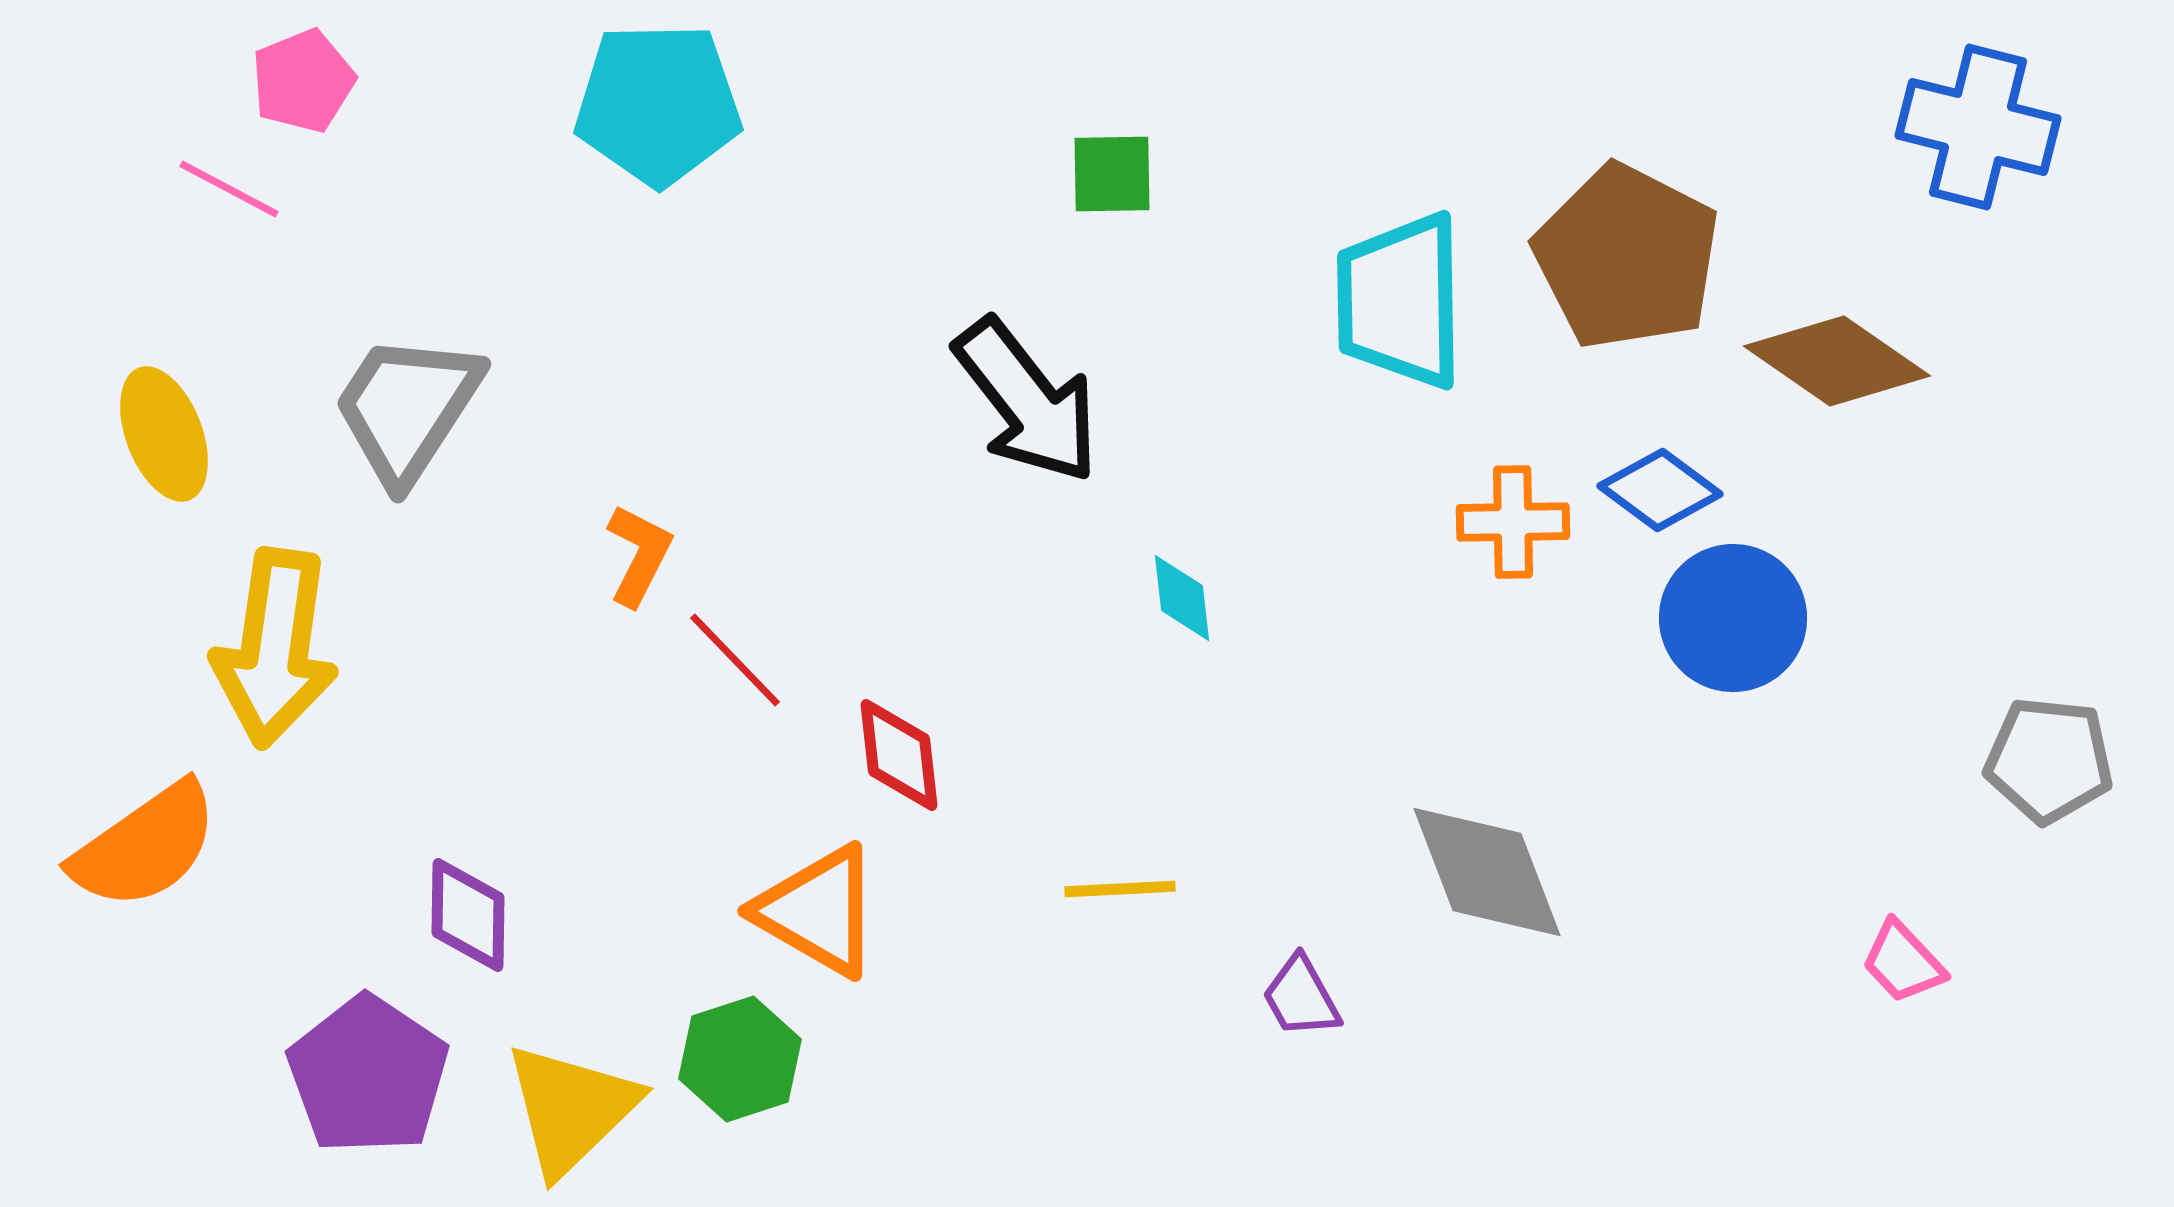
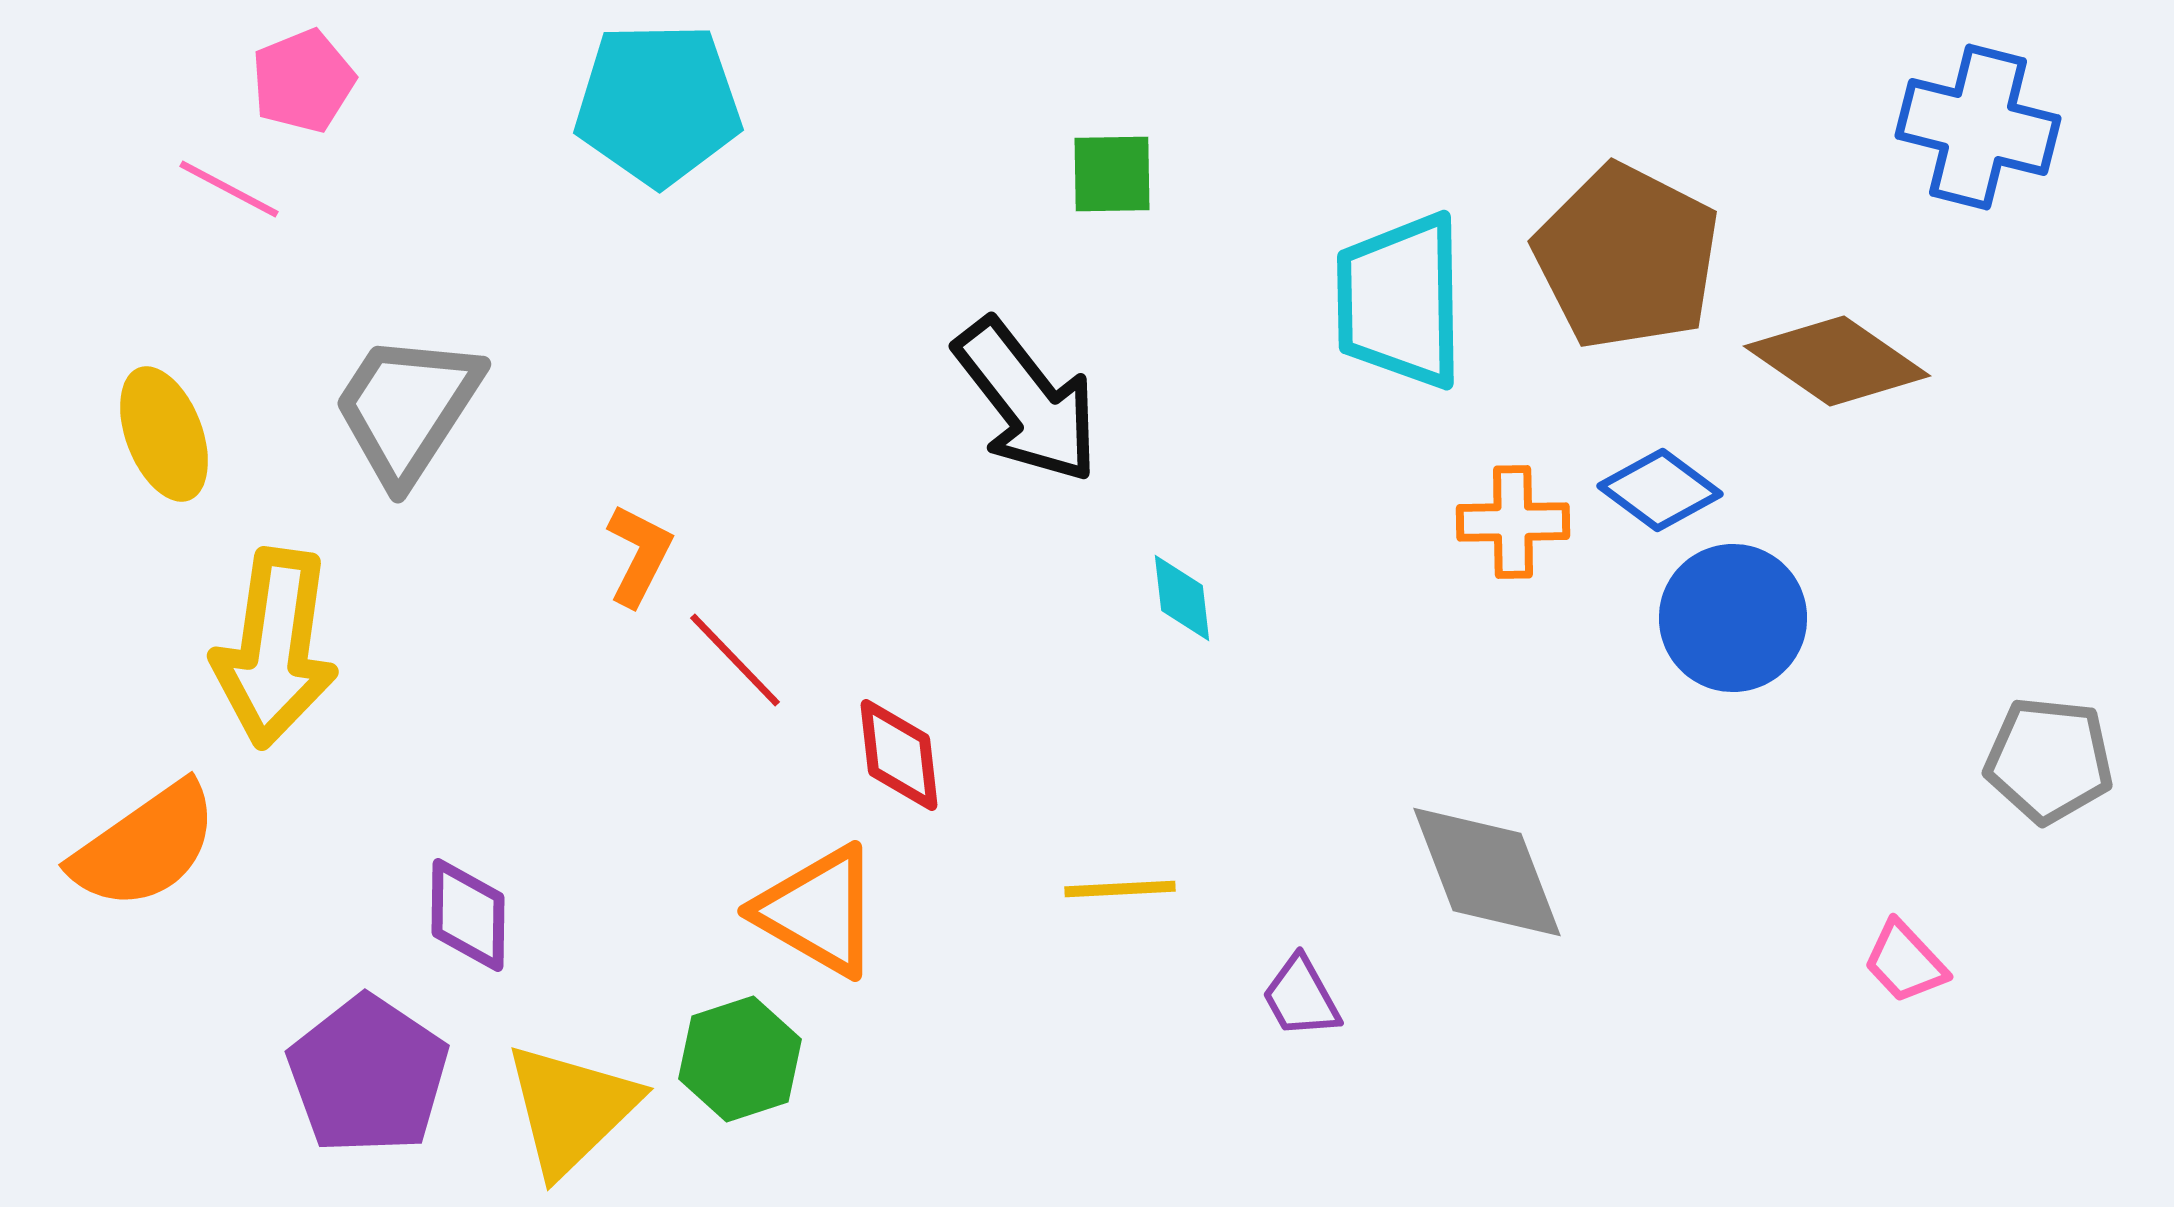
pink trapezoid: moved 2 px right
